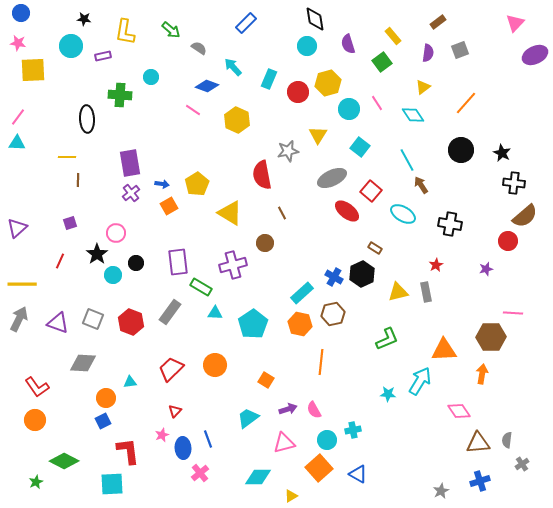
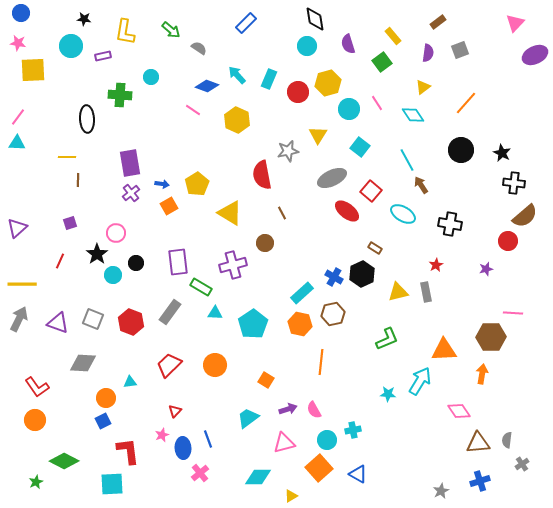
cyan arrow at (233, 67): moved 4 px right, 8 px down
red trapezoid at (171, 369): moved 2 px left, 4 px up
